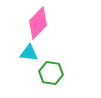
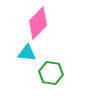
cyan triangle: moved 2 px left
